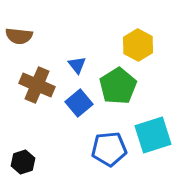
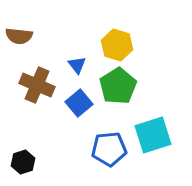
yellow hexagon: moved 21 px left; rotated 12 degrees counterclockwise
